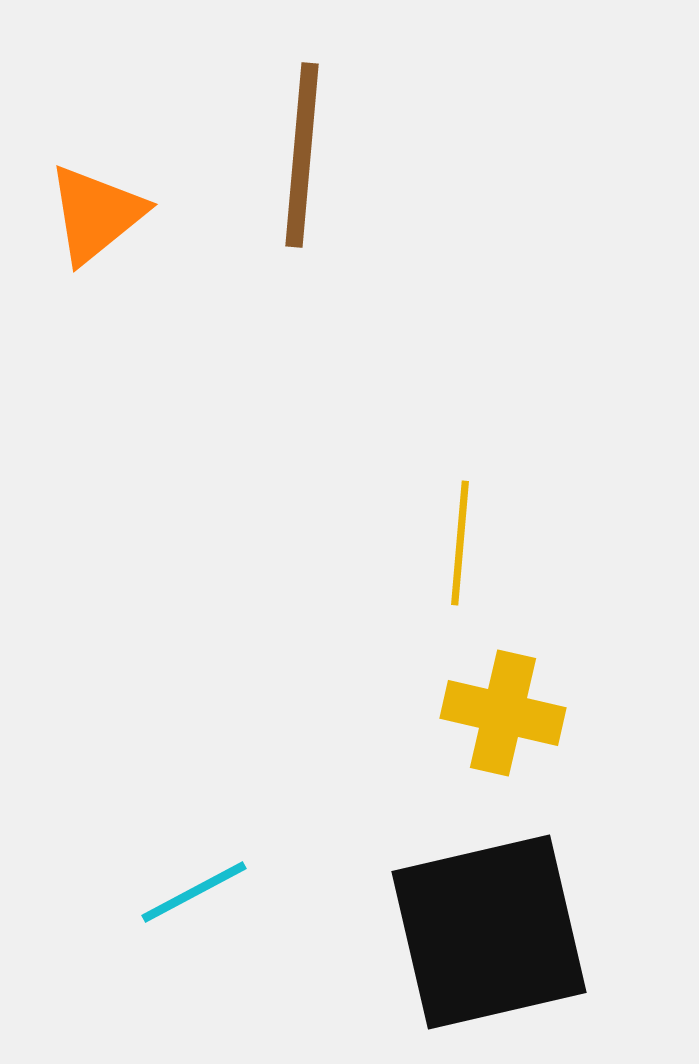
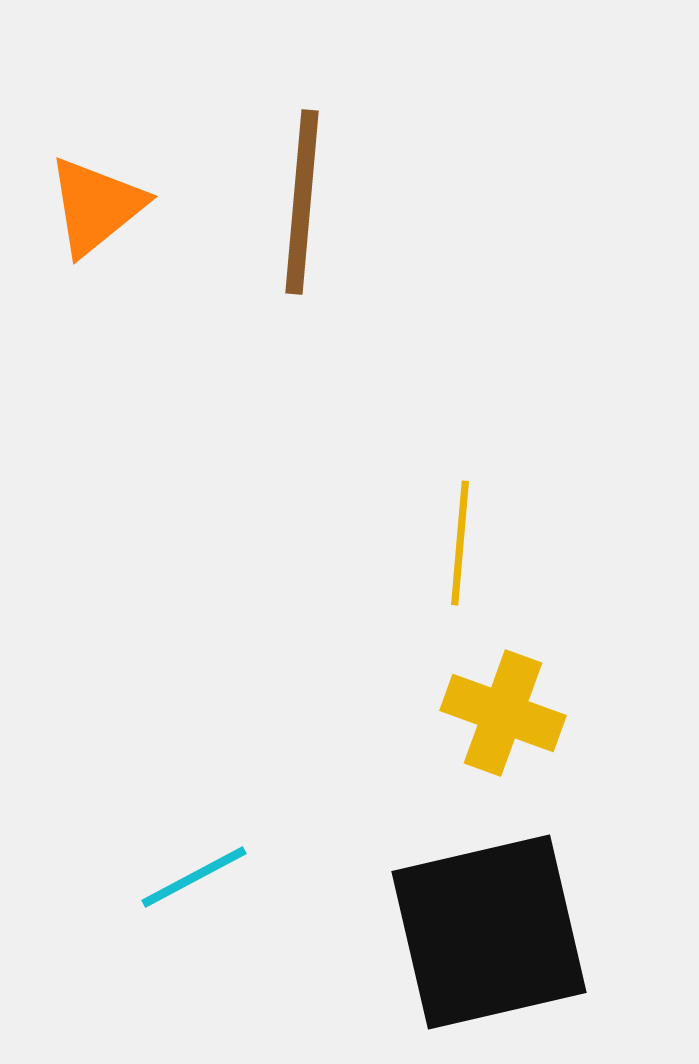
brown line: moved 47 px down
orange triangle: moved 8 px up
yellow cross: rotated 7 degrees clockwise
cyan line: moved 15 px up
